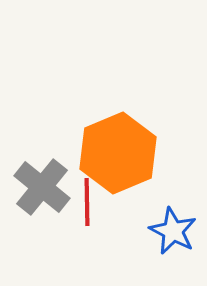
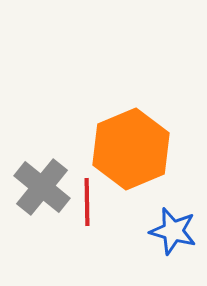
orange hexagon: moved 13 px right, 4 px up
blue star: rotated 12 degrees counterclockwise
